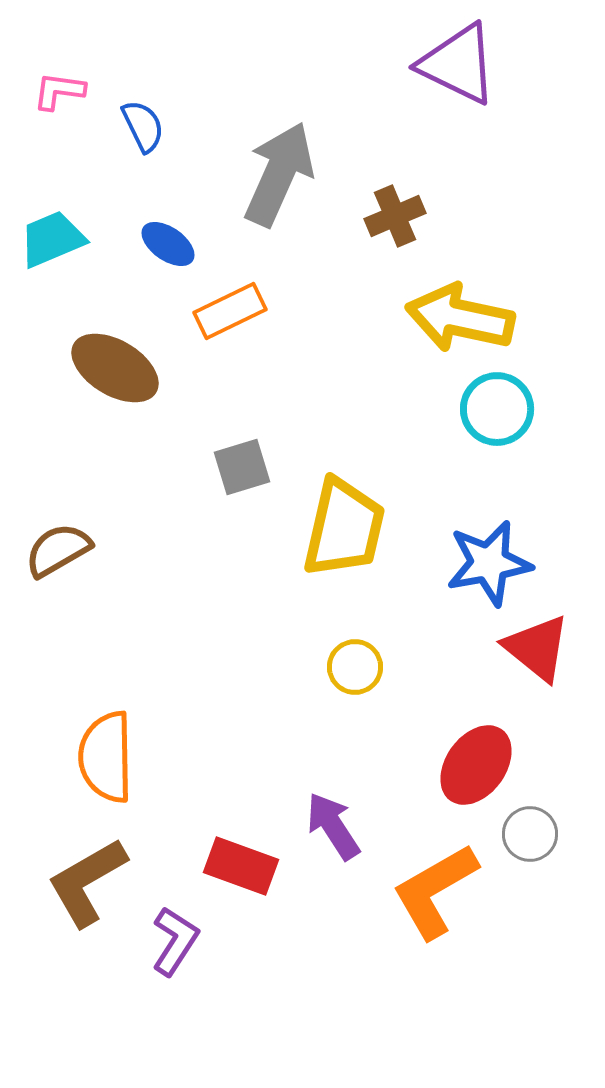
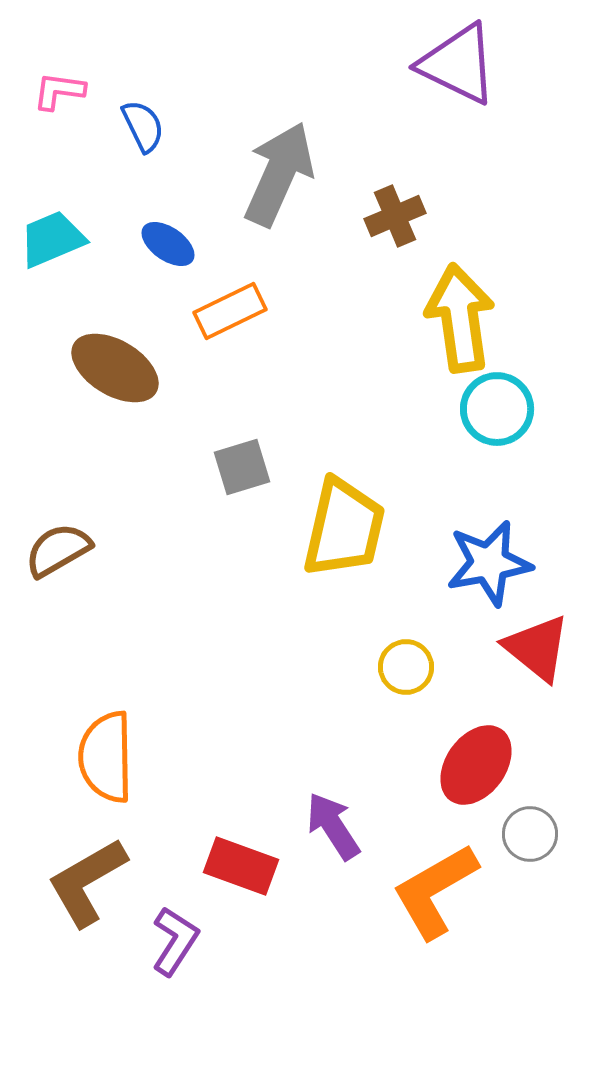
yellow arrow: rotated 70 degrees clockwise
yellow circle: moved 51 px right
